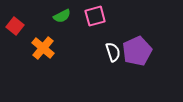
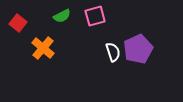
red square: moved 3 px right, 3 px up
purple pentagon: moved 1 px right, 2 px up
